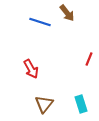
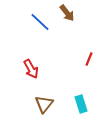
blue line: rotated 25 degrees clockwise
